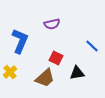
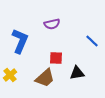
blue line: moved 5 px up
red square: rotated 24 degrees counterclockwise
yellow cross: moved 3 px down
